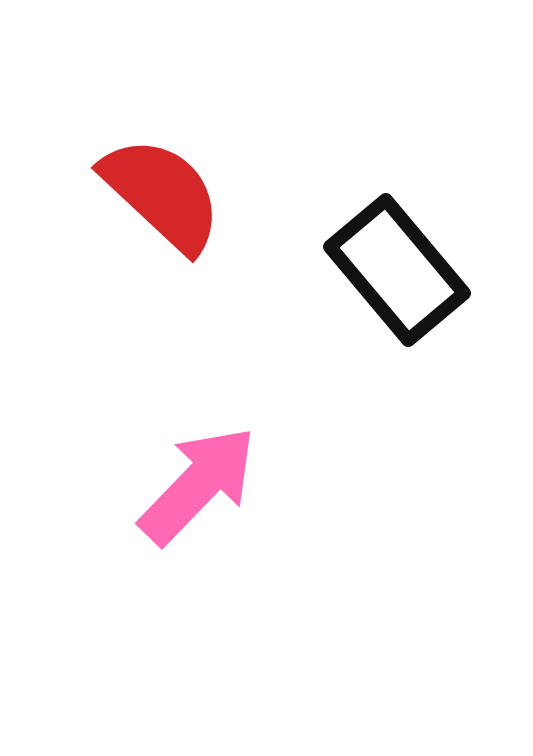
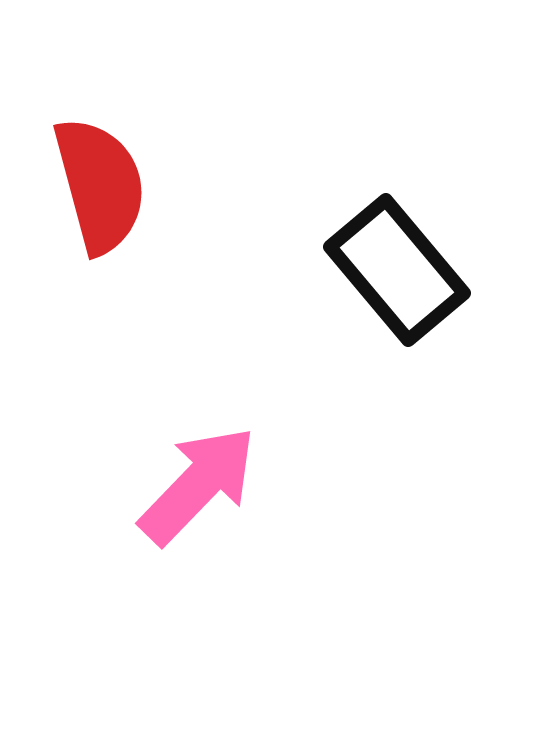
red semicircle: moved 62 px left, 9 px up; rotated 32 degrees clockwise
